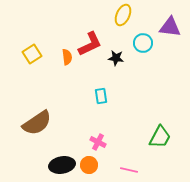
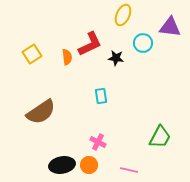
brown semicircle: moved 4 px right, 11 px up
